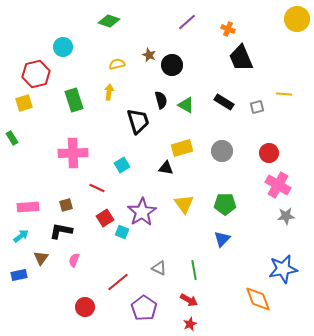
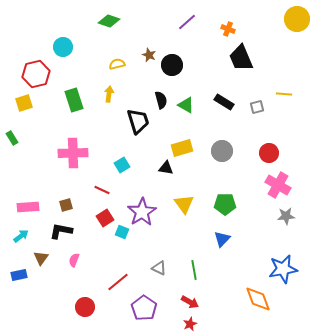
yellow arrow at (109, 92): moved 2 px down
red line at (97, 188): moved 5 px right, 2 px down
red arrow at (189, 300): moved 1 px right, 2 px down
